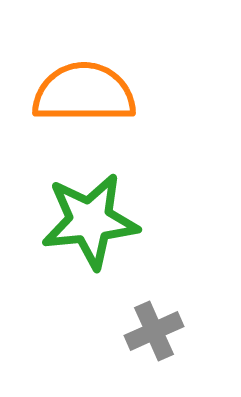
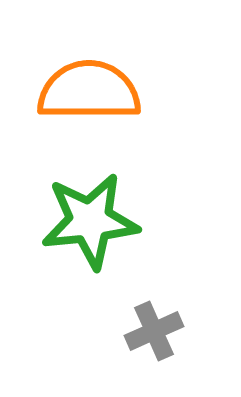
orange semicircle: moved 5 px right, 2 px up
